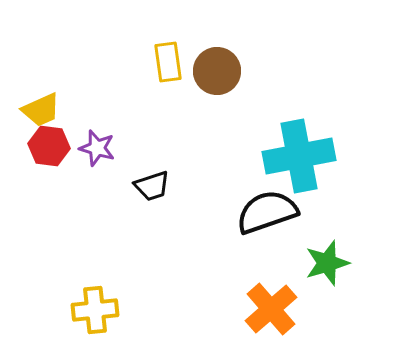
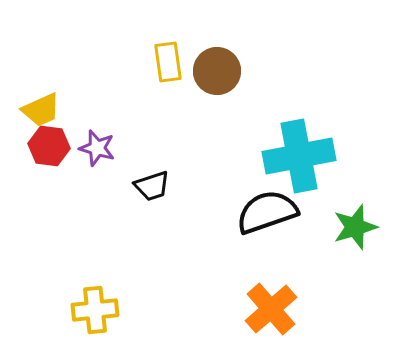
green star: moved 28 px right, 36 px up
